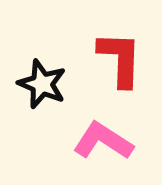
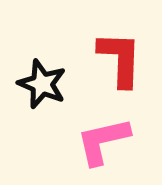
pink L-shape: rotated 46 degrees counterclockwise
